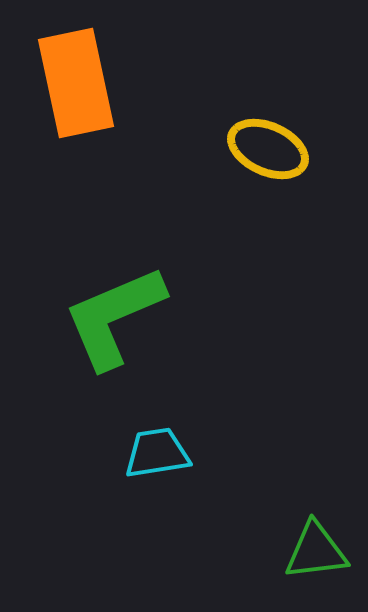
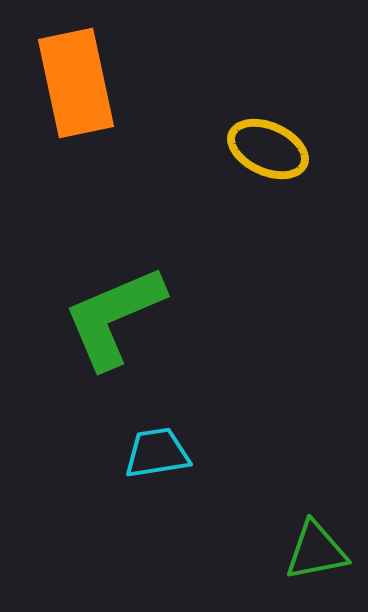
green triangle: rotated 4 degrees counterclockwise
